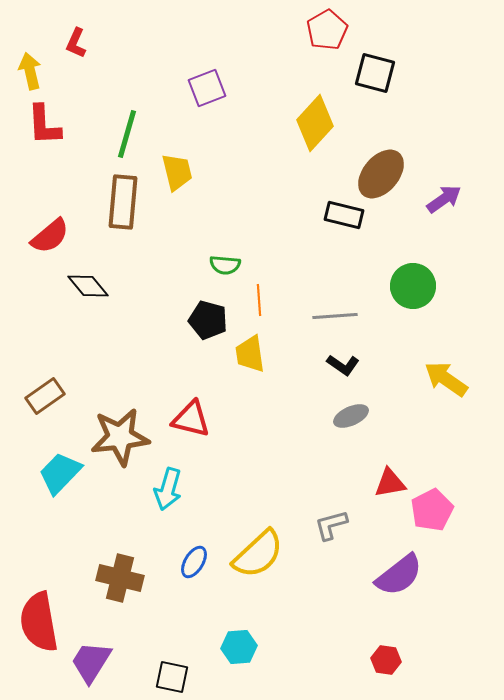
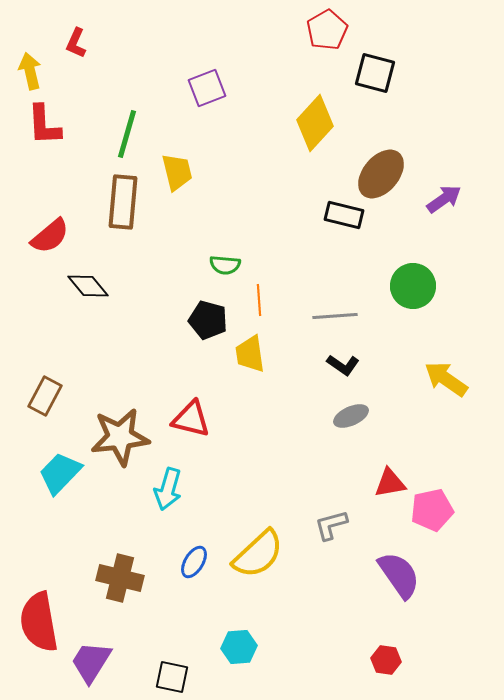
brown rectangle at (45, 396): rotated 27 degrees counterclockwise
pink pentagon at (432, 510): rotated 15 degrees clockwise
purple semicircle at (399, 575): rotated 87 degrees counterclockwise
